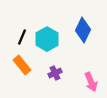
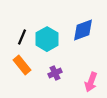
blue diamond: rotated 45 degrees clockwise
pink arrow: rotated 42 degrees clockwise
